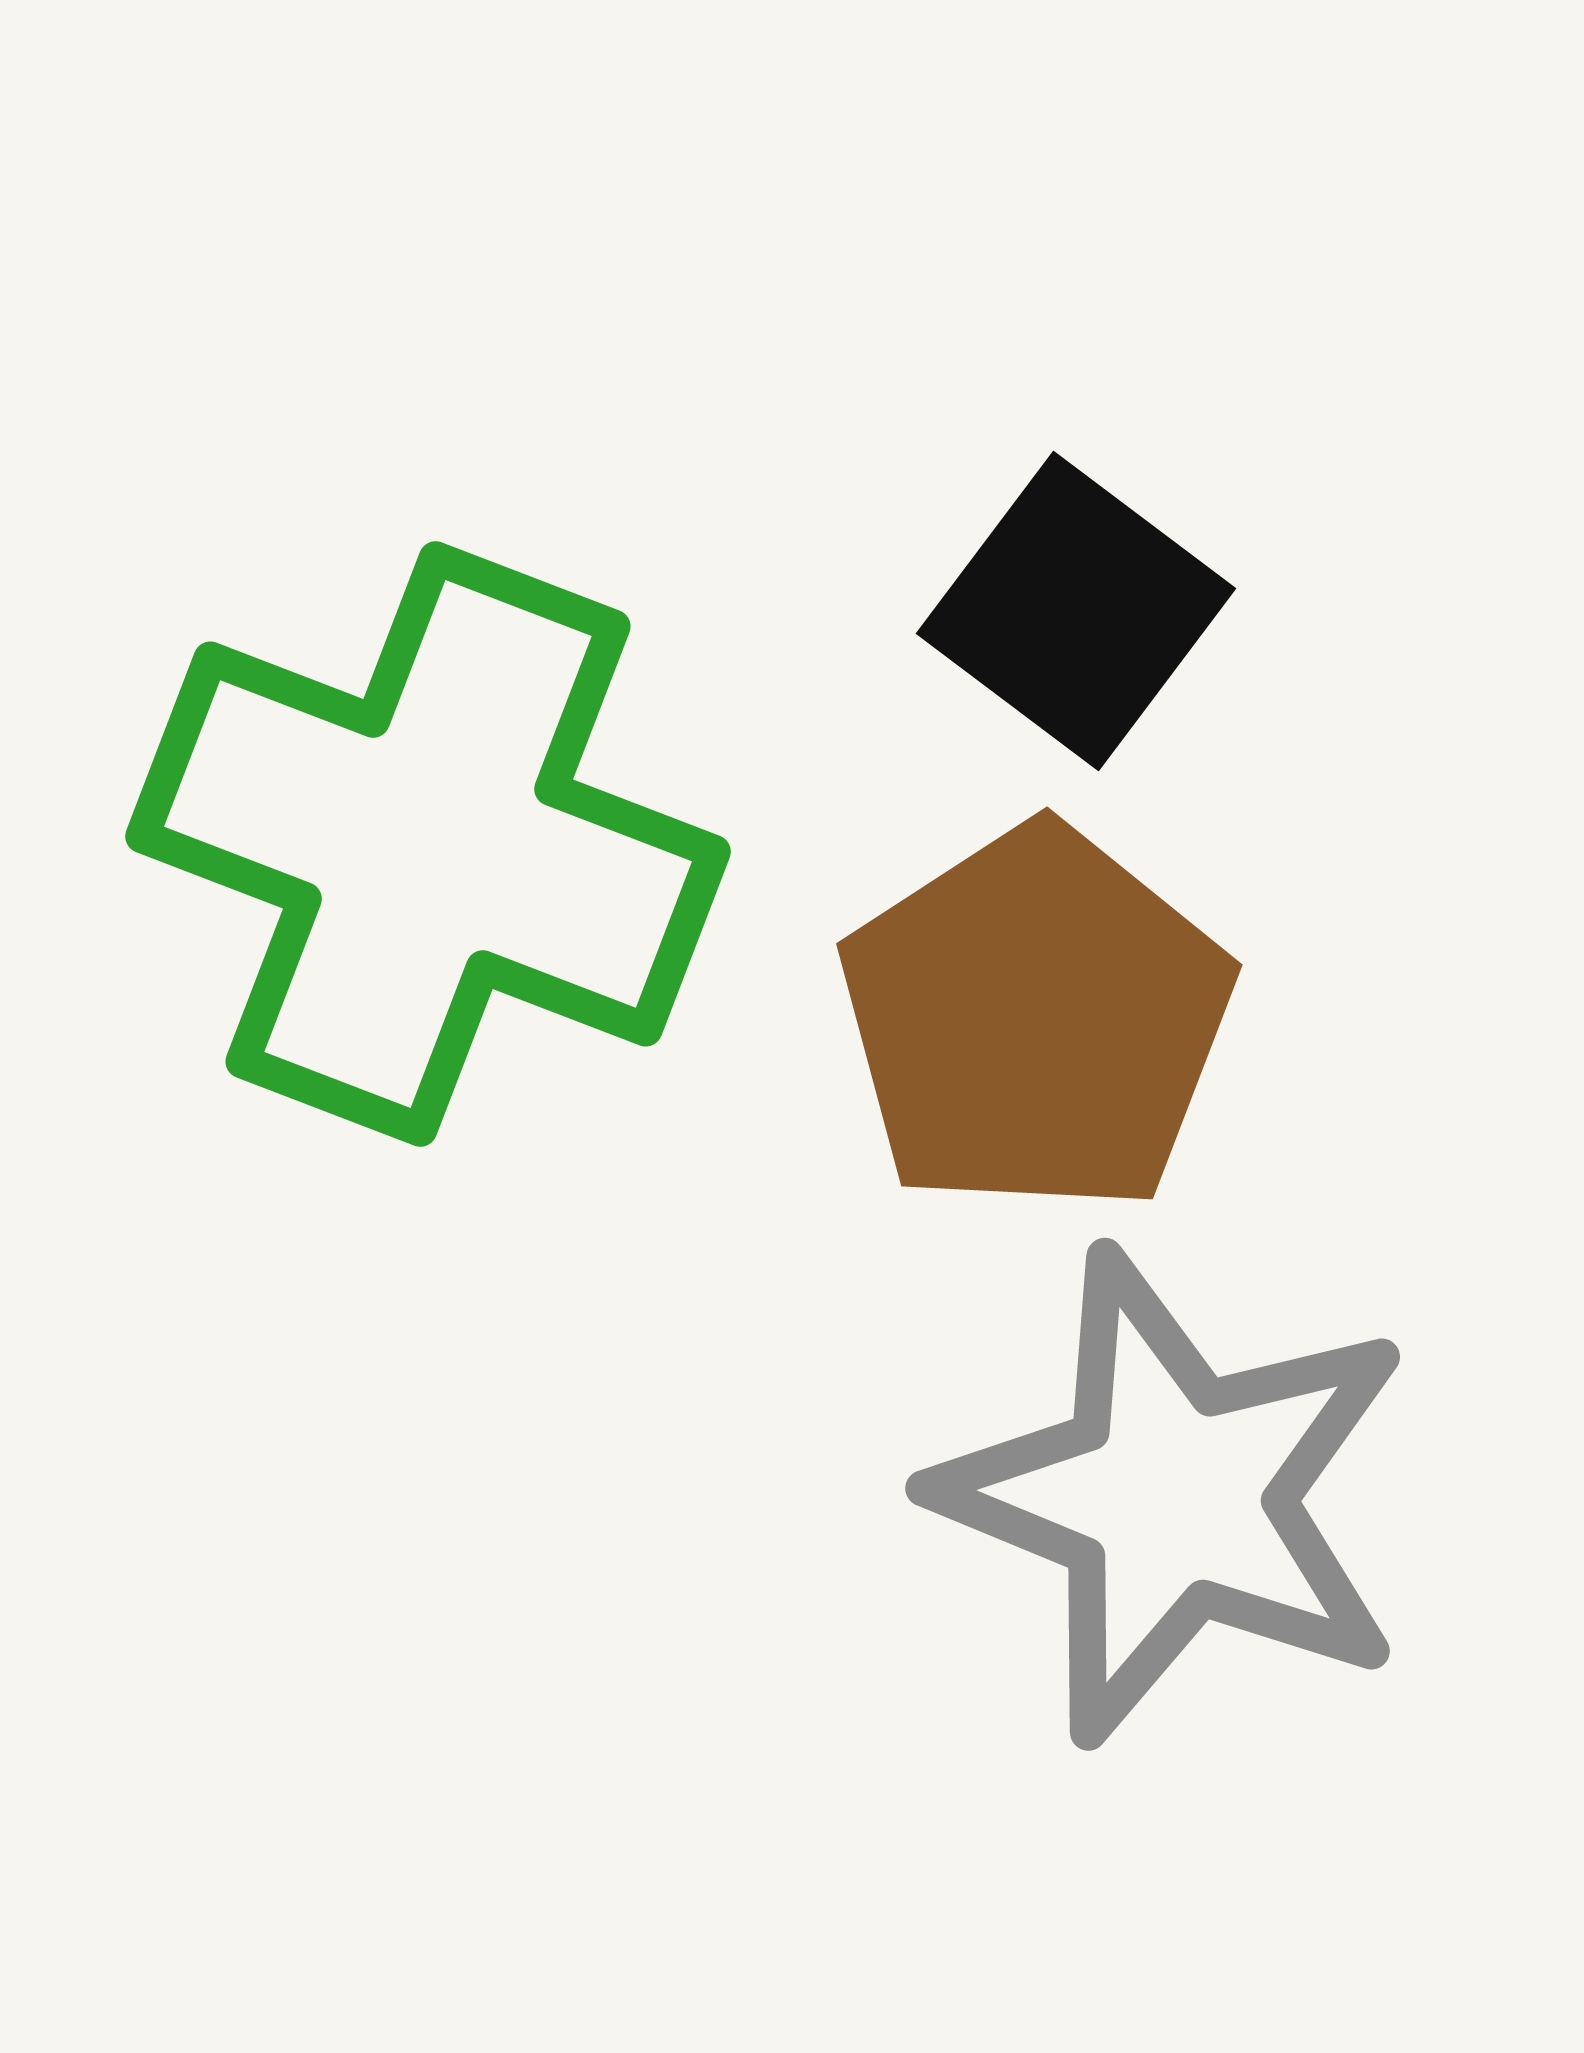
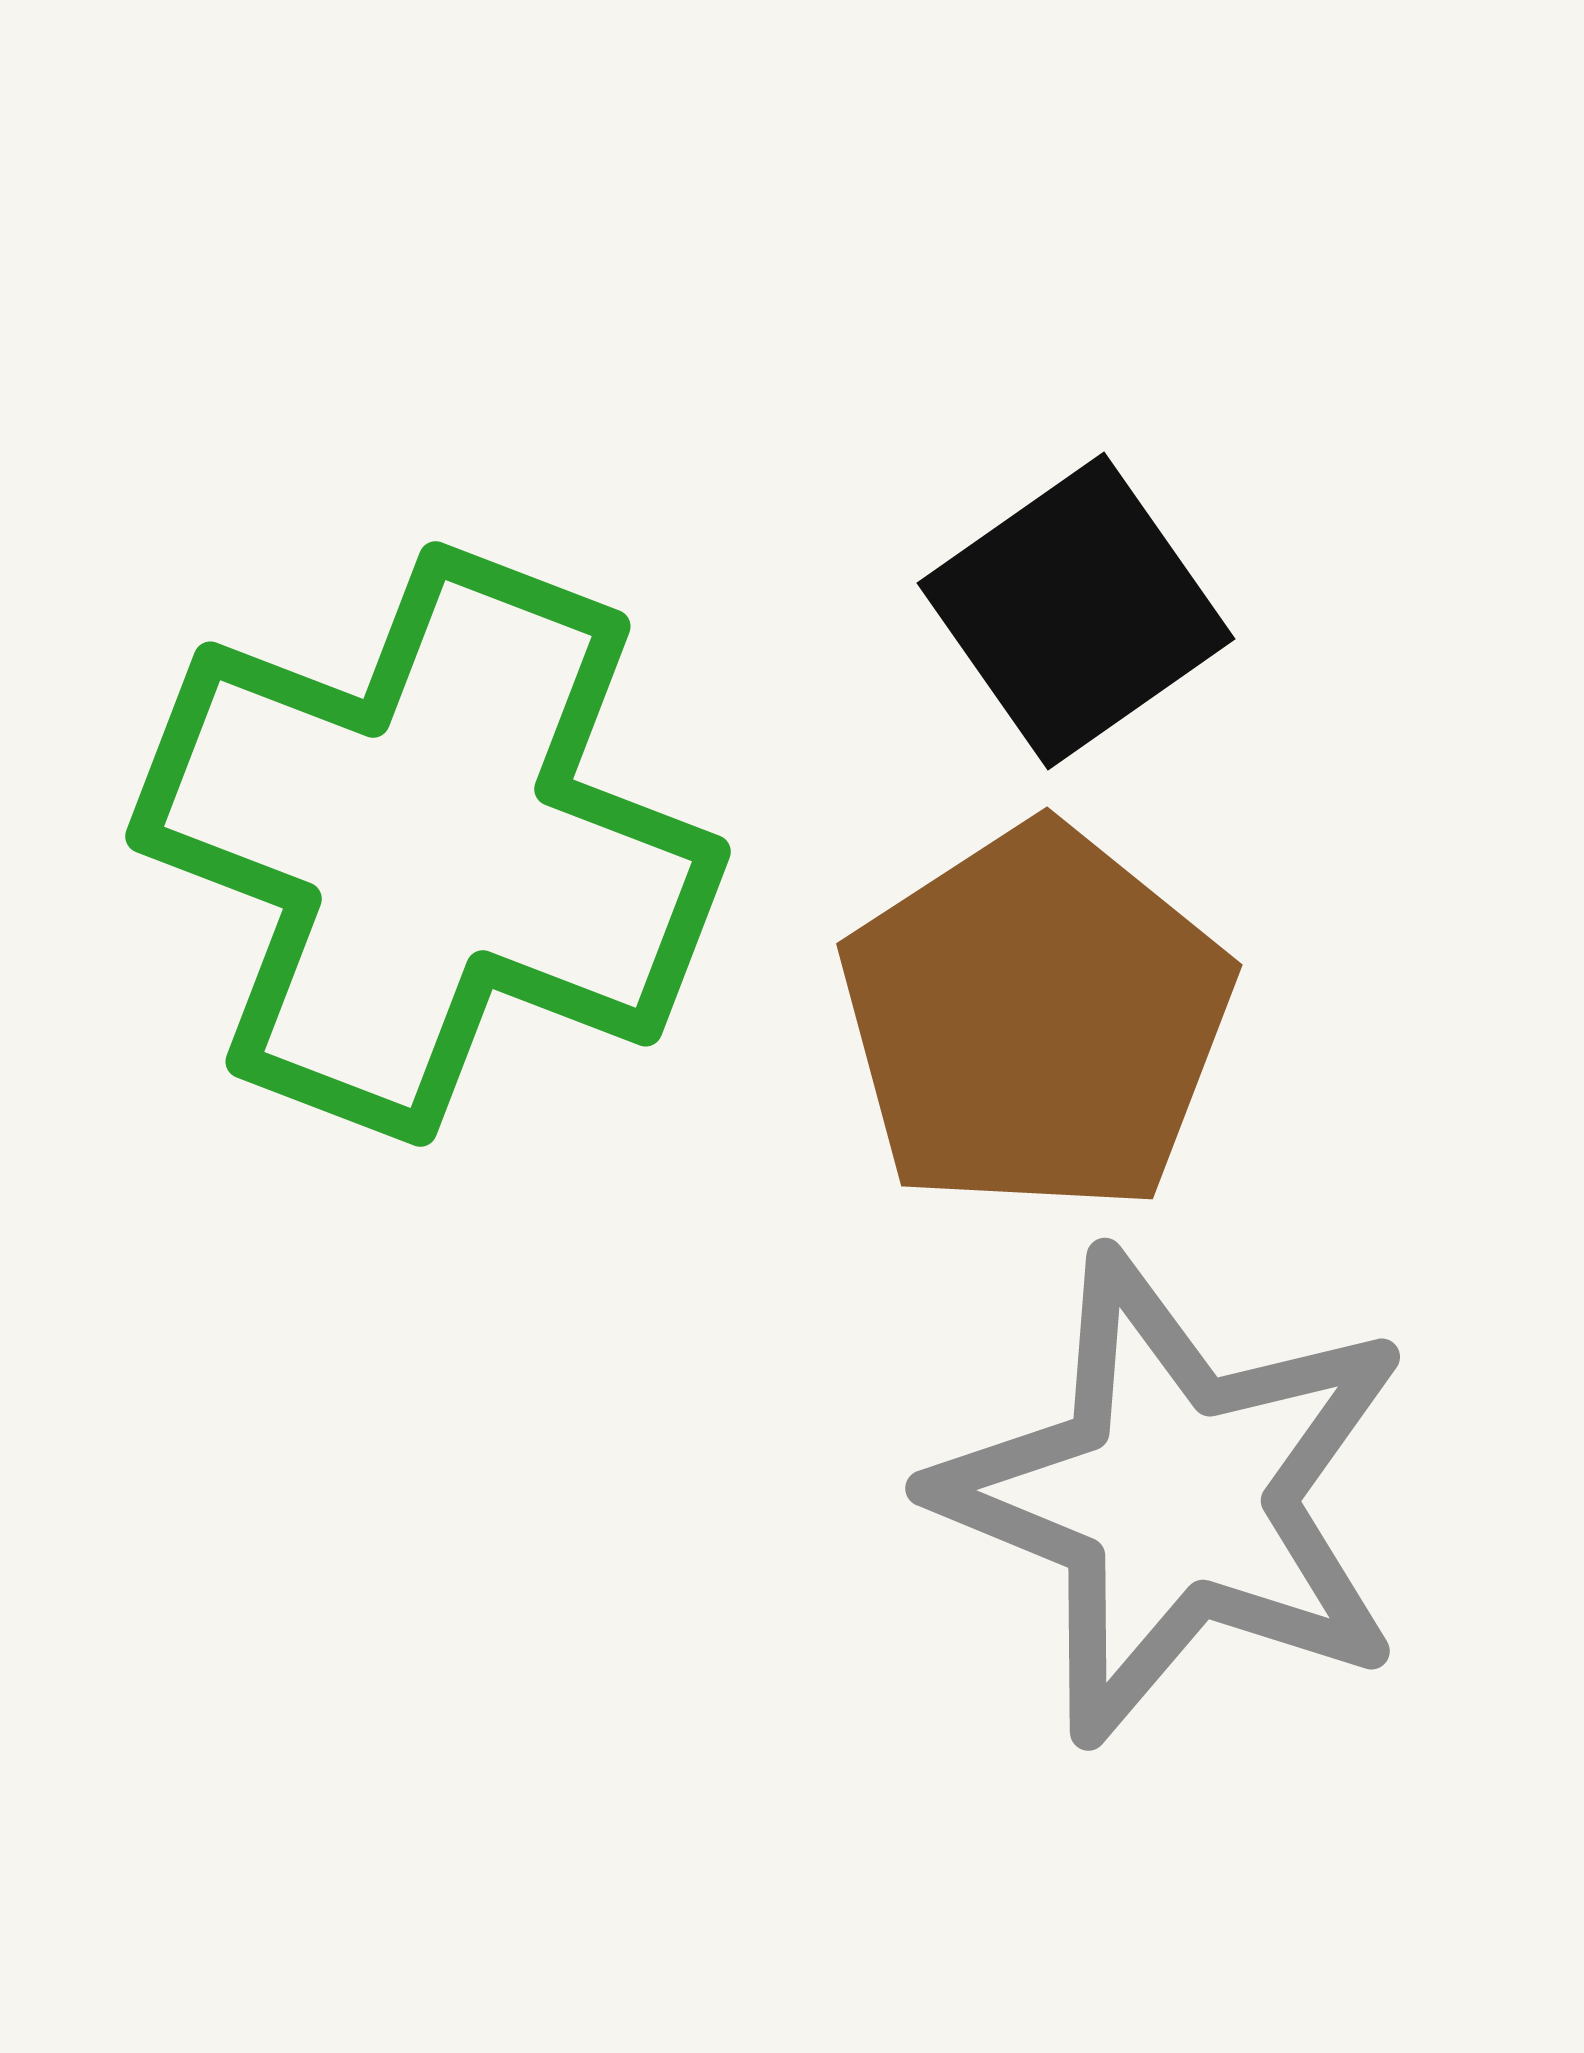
black square: rotated 18 degrees clockwise
